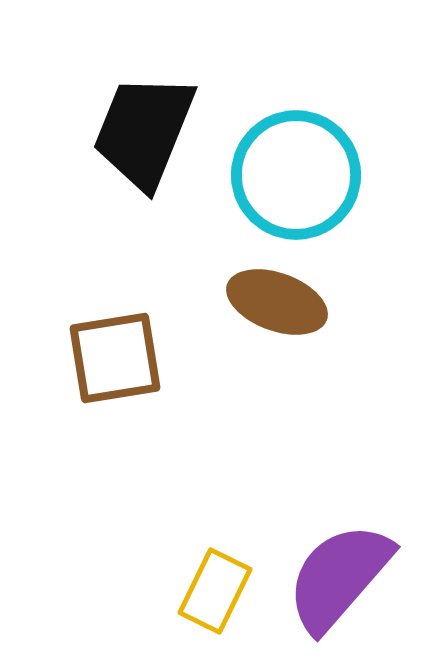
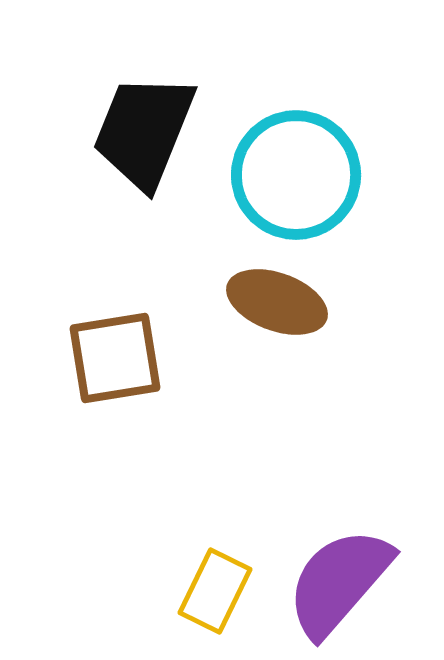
purple semicircle: moved 5 px down
